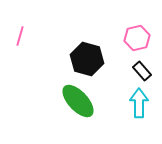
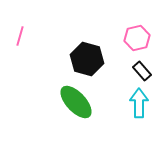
green ellipse: moved 2 px left, 1 px down
